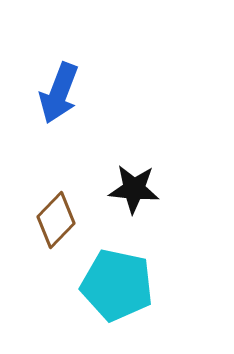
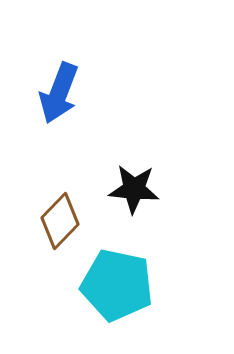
brown diamond: moved 4 px right, 1 px down
